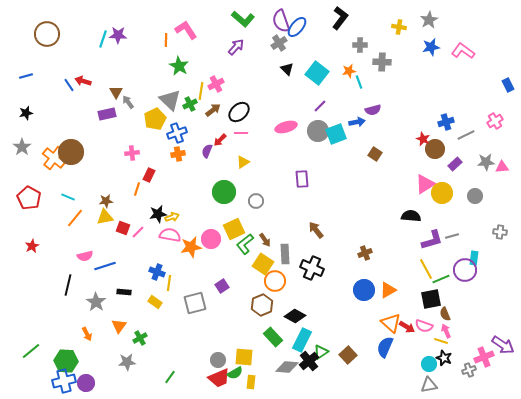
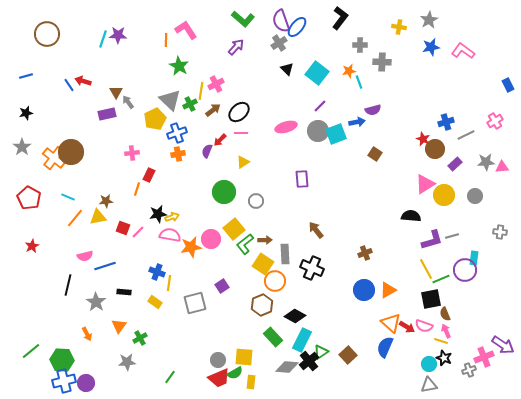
yellow circle at (442, 193): moved 2 px right, 2 px down
yellow triangle at (105, 217): moved 7 px left
yellow square at (234, 229): rotated 15 degrees counterclockwise
brown arrow at (265, 240): rotated 56 degrees counterclockwise
green hexagon at (66, 361): moved 4 px left, 1 px up
